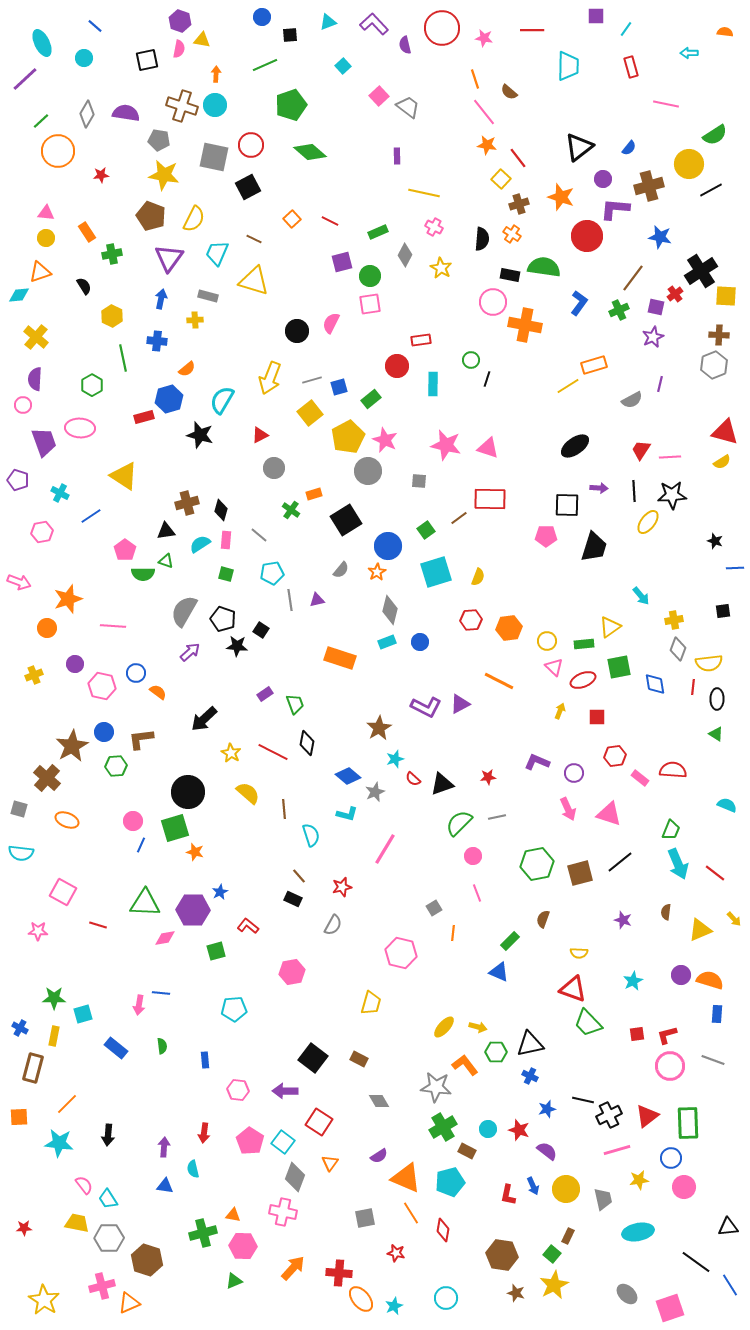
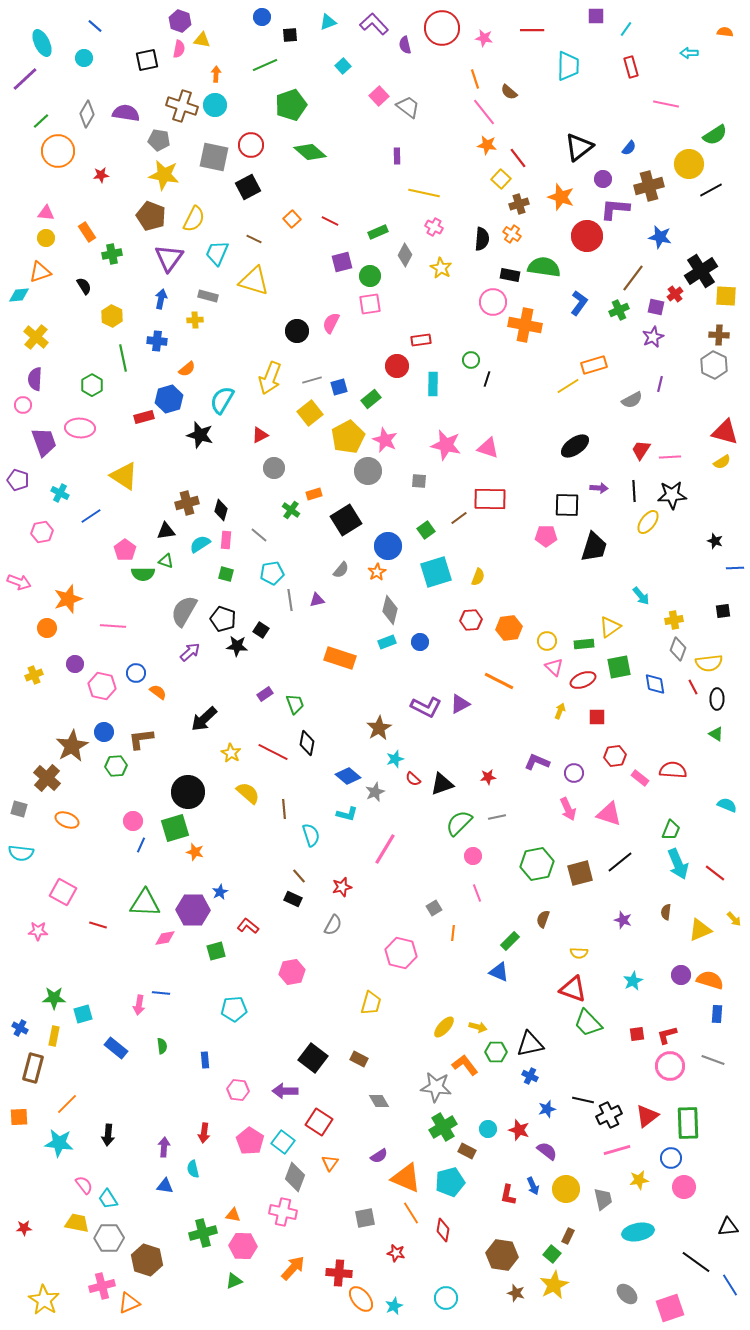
gray hexagon at (714, 365): rotated 12 degrees counterclockwise
red line at (693, 687): rotated 35 degrees counterclockwise
